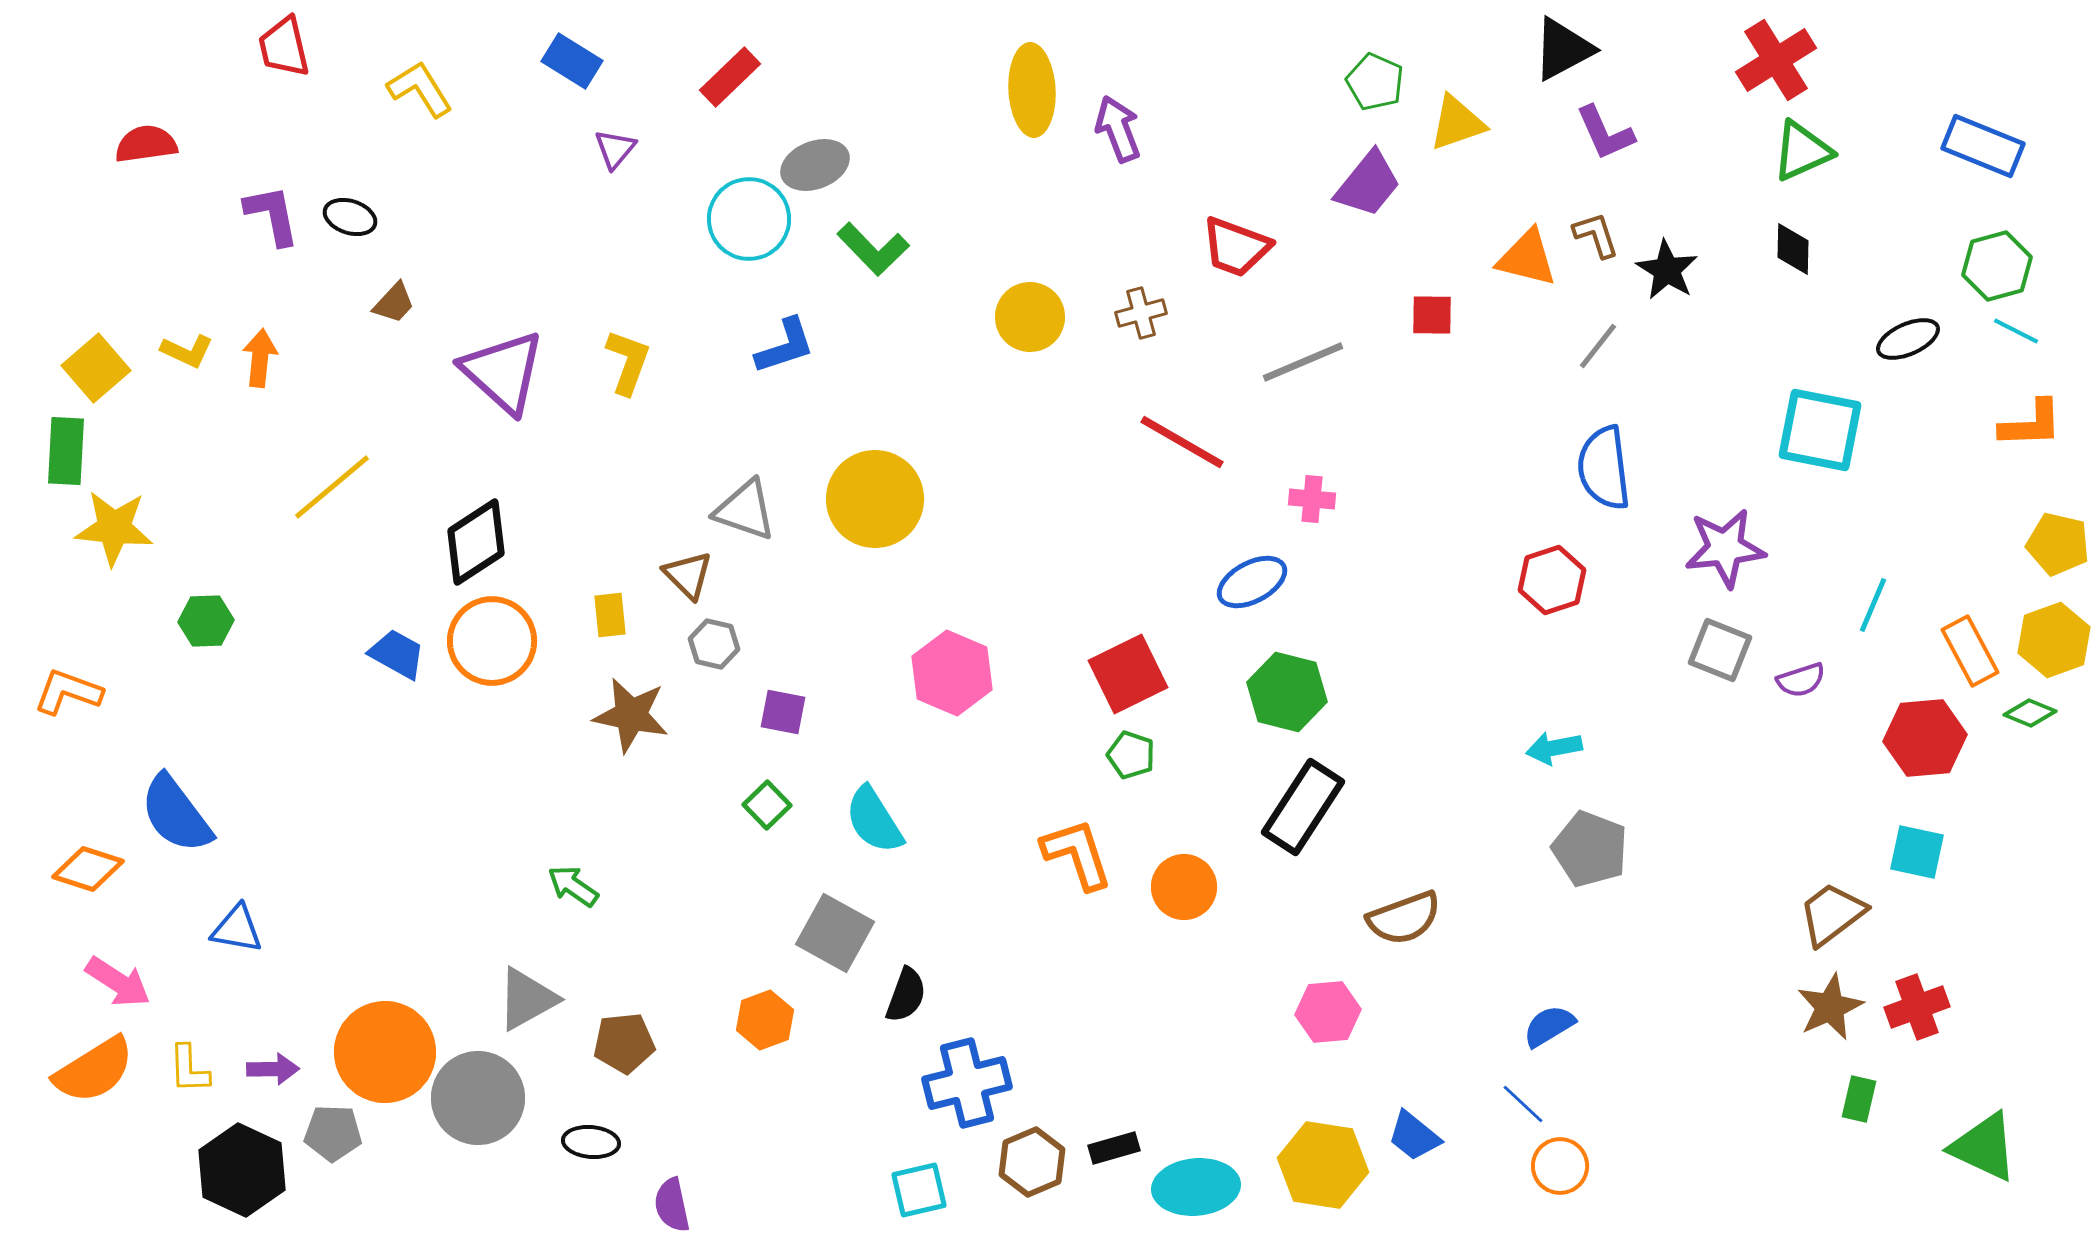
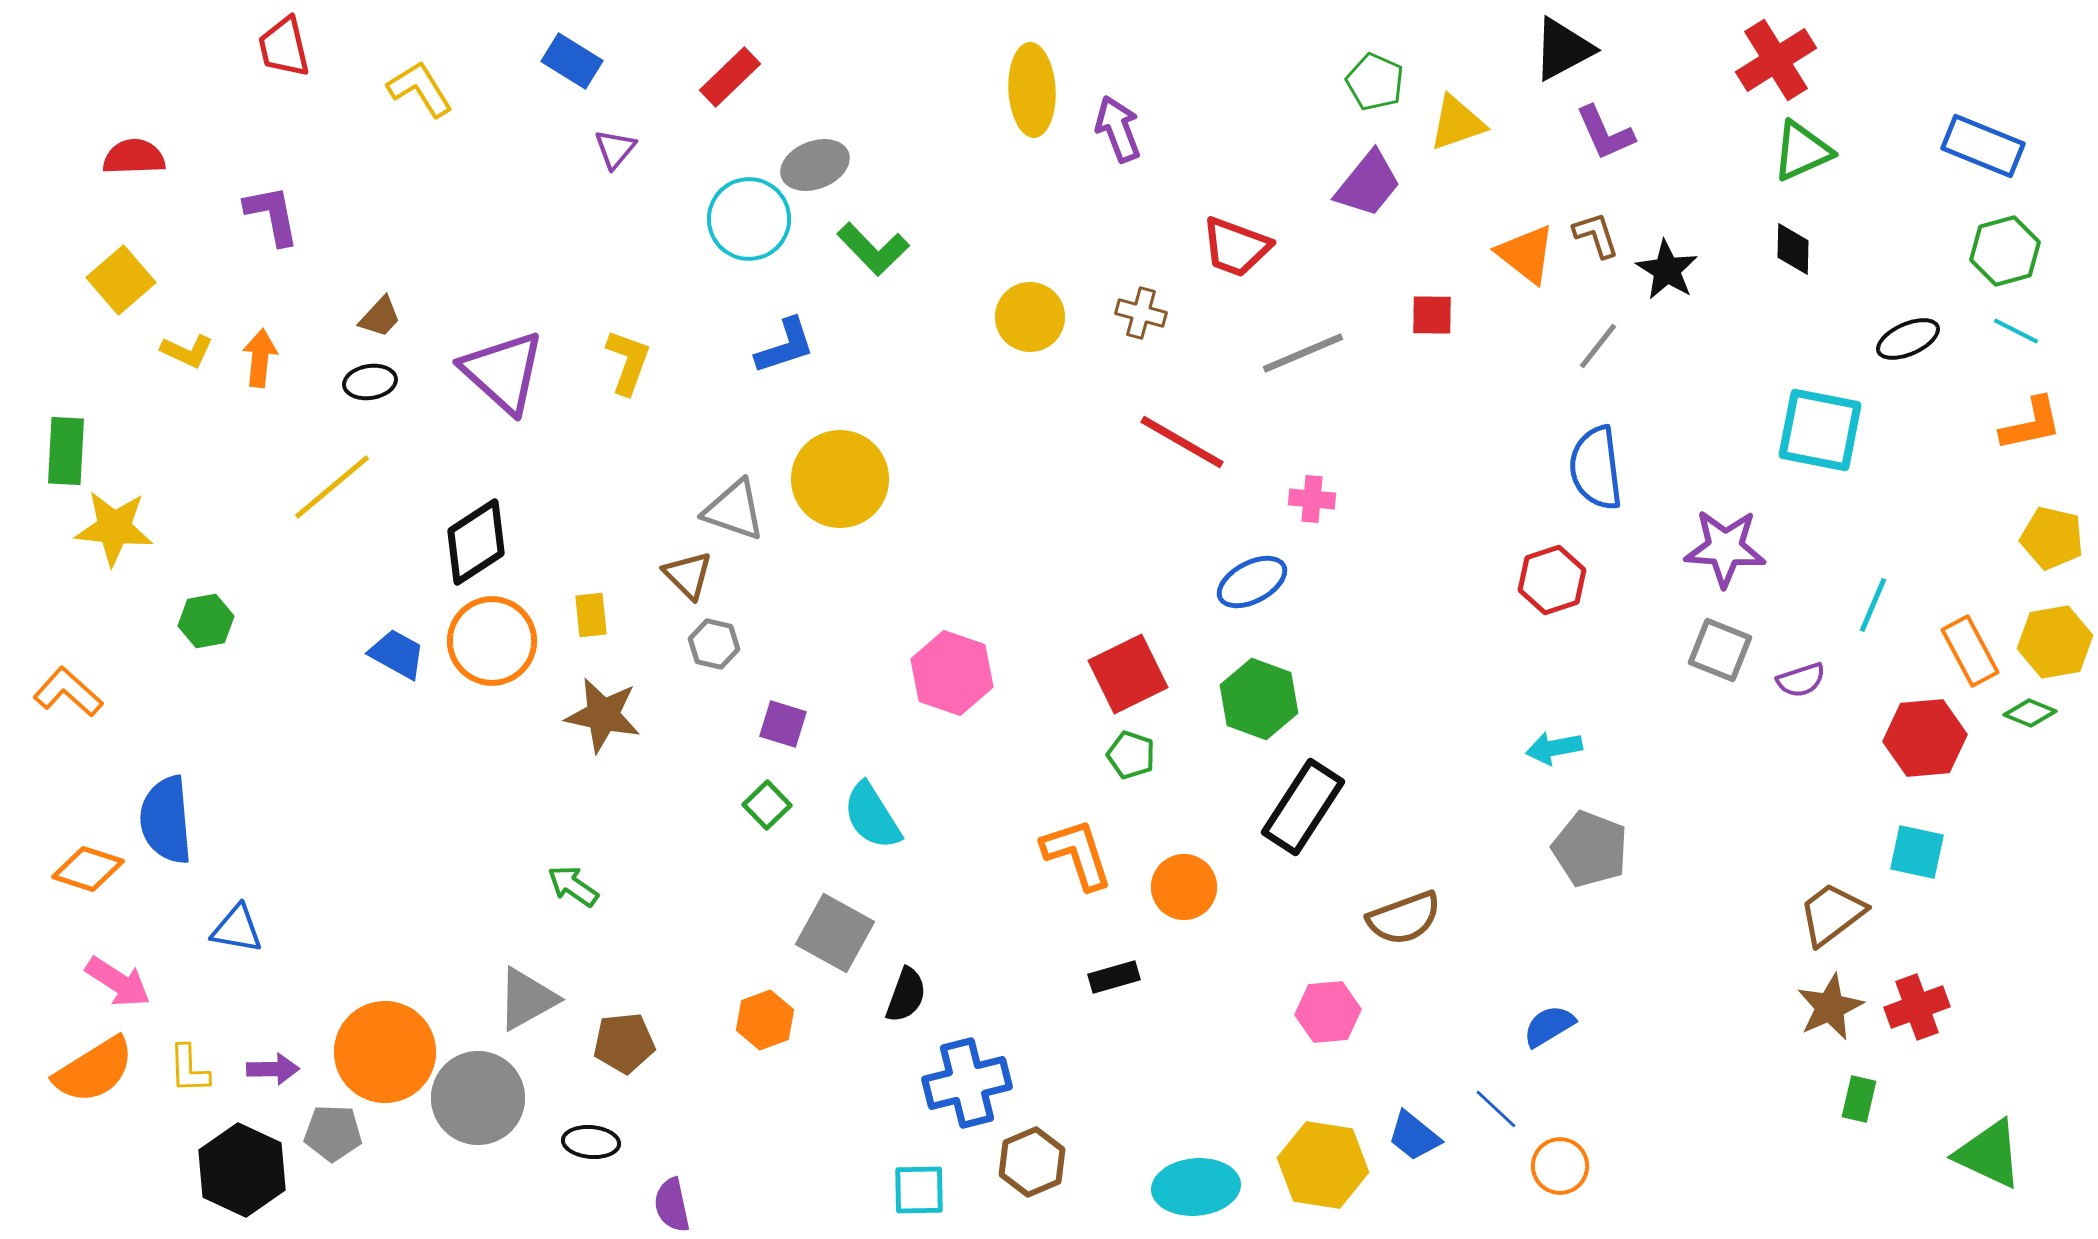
red semicircle at (146, 144): moved 12 px left, 13 px down; rotated 6 degrees clockwise
black ellipse at (350, 217): moved 20 px right, 165 px down; rotated 27 degrees counterclockwise
orange triangle at (1527, 258): moved 1 px left, 4 px up; rotated 24 degrees clockwise
green hexagon at (1997, 266): moved 8 px right, 15 px up
brown trapezoid at (394, 303): moved 14 px left, 14 px down
brown cross at (1141, 313): rotated 30 degrees clockwise
gray line at (1303, 362): moved 9 px up
yellow square at (96, 368): moved 25 px right, 88 px up
orange L-shape at (2031, 424): rotated 10 degrees counterclockwise
blue semicircle at (1604, 468): moved 8 px left
yellow circle at (875, 499): moved 35 px left, 20 px up
gray triangle at (745, 510): moved 11 px left
yellow pentagon at (2058, 544): moved 6 px left, 6 px up
purple star at (1725, 548): rotated 10 degrees clockwise
yellow rectangle at (610, 615): moved 19 px left
green hexagon at (206, 621): rotated 8 degrees counterclockwise
yellow hexagon at (2054, 640): moved 1 px right, 2 px down; rotated 10 degrees clockwise
pink hexagon at (952, 673): rotated 4 degrees counterclockwise
orange L-shape at (68, 692): rotated 22 degrees clockwise
green hexagon at (1287, 692): moved 28 px left, 7 px down; rotated 6 degrees clockwise
purple square at (783, 712): moved 12 px down; rotated 6 degrees clockwise
brown star at (631, 715): moved 28 px left
blue semicircle at (176, 814): moved 10 px left, 6 px down; rotated 32 degrees clockwise
cyan semicircle at (874, 820): moved 2 px left, 4 px up
blue line at (1523, 1104): moved 27 px left, 5 px down
green triangle at (1984, 1147): moved 5 px right, 7 px down
black rectangle at (1114, 1148): moved 171 px up
cyan square at (919, 1190): rotated 12 degrees clockwise
